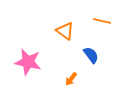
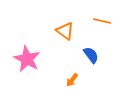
pink star: moved 1 px left, 3 px up; rotated 16 degrees clockwise
orange arrow: moved 1 px right, 1 px down
